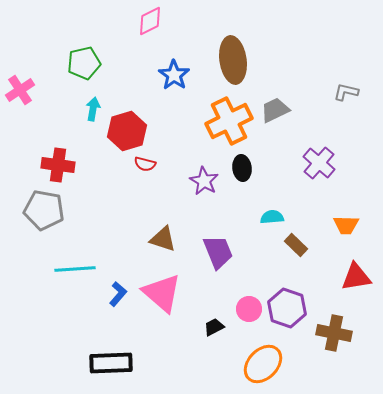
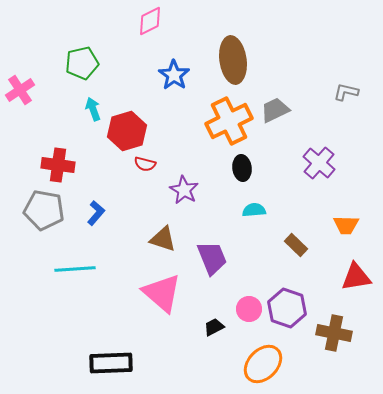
green pentagon: moved 2 px left
cyan arrow: rotated 30 degrees counterclockwise
purple star: moved 20 px left, 9 px down
cyan semicircle: moved 18 px left, 7 px up
purple trapezoid: moved 6 px left, 6 px down
blue L-shape: moved 22 px left, 81 px up
